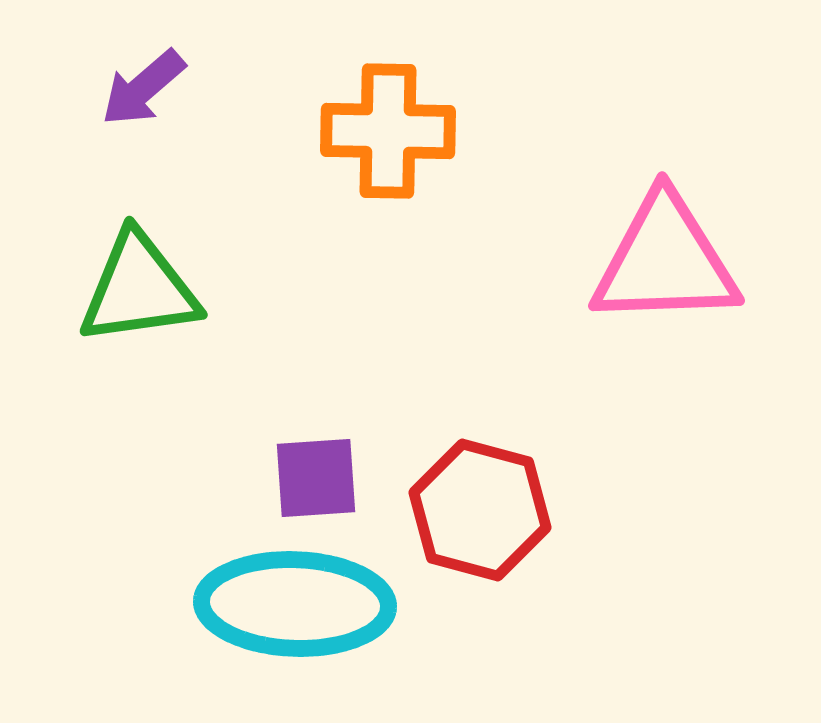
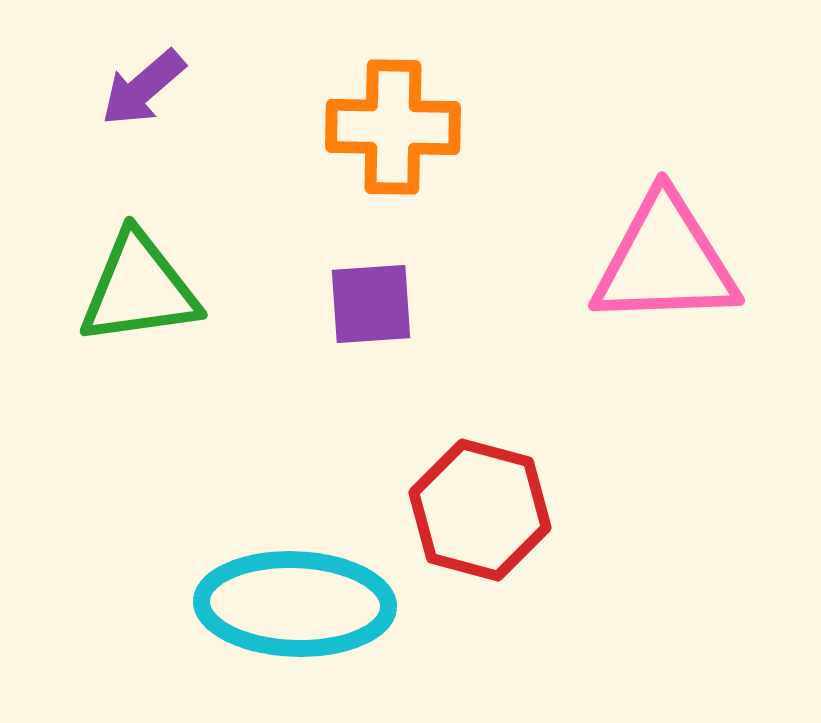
orange cross: moved 5 px right, 4 px up
purple square: moved 55 px right, 174 px up
